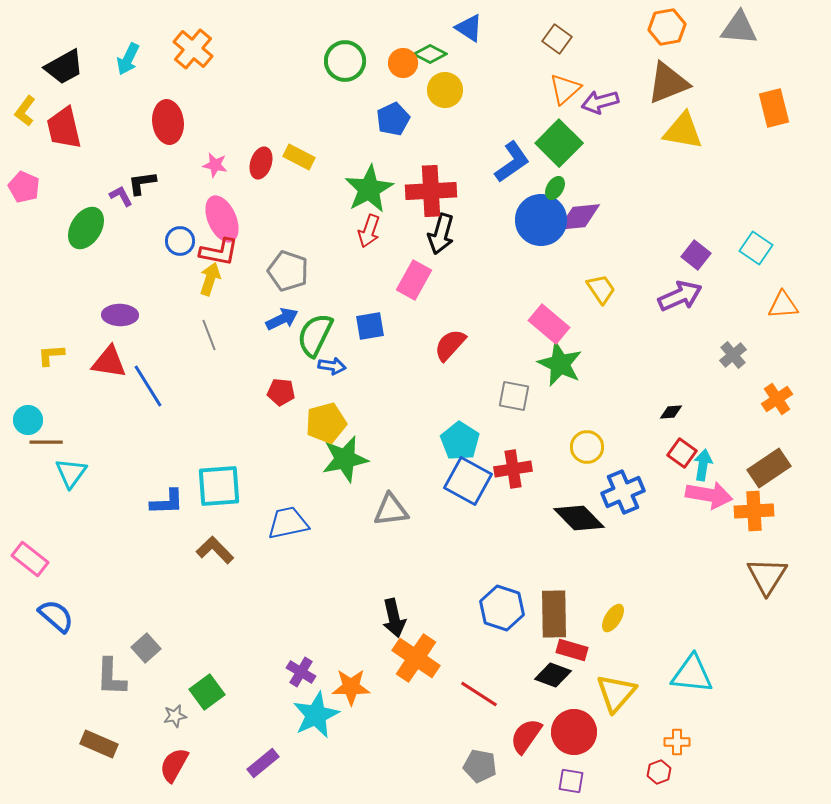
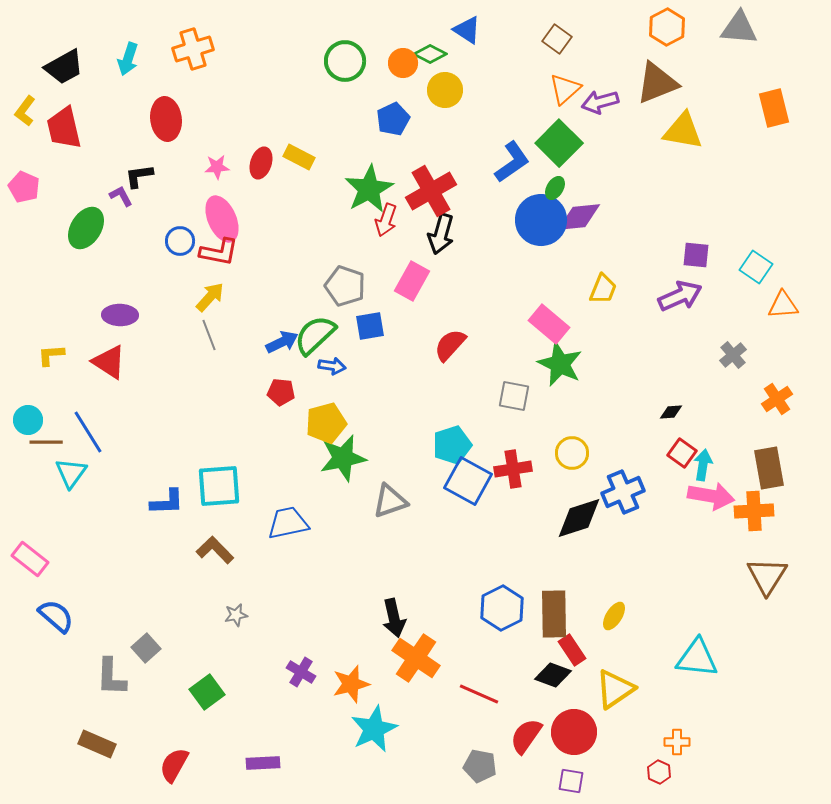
orange hexagon at (667, 27): rotated 18 degrees counterclockwise
blue triangle at (469, 28): moved 2 px left, 2 px down
orange cross at (193, 49): rotated 33 degrees clockwise
cyan arrow at (128, 59): rotated 8 degrees counterclockwise
brown triangle at (668, 83): moved 11 px left
red ellipse at (168, 122): moved 2 px left, 3 px up
pink star at (215, 165): moved 2 px right, 2 px down; rotated 15 degrees counterclockwise
black L-shape at (142, 183): moved 3 px left, 7 px up
red cross at (431, 191): rotated 27 degrees counterclockwise
red arrow at (369, 231): moved 17 px right, 11 px up
cyan square at (756, 248): moved 19 px down
purple square at (696, 255): rotated 32 degrees counterclockwise
gray pentagon at (288, 271): moved 57 px right, 15 px down
yellow arrow at (210, 279): moved 18 px down; rotated 24 degrees clockwise
pink rectangle at (414, 280): moved 2 px left, 1 px down
yellow trapezoid at (601, 289): moved 2 px right; rotated 56 degrees clockwise
blue arrow at (282, 319): moved 23 px down
green semicircle at (315, 335): rotated 21 degrees clockwise
red triangle at (109, 362): rotated 24 degrees clockwise
blue line at (148, 386): moved 60 px left, 46 px down
cyan pentagon at (460, 441): moved 8 px left, 4 px down; rotated 21 degrees clockwise
yellow circle at (587, 447): moved 15 px left, 6 px down
green star at (345, 459): moved 2 px left, 1 px up
brown rectangle at (769, 468): rotated 66 degrees counterclockwise
pink arrow at (709, 495): moved 2 px right, 1 px down
gray triangle at (391, 510): moved 1 px left, 9 px up; rotated 12 degrees counterclockwise
black diamond at (579, 518): rotated 63 degrees counterclockwise
blue hexagon at (502, 608): rotated 15 degrees clockwise
yellow ellipse at (613, 618): moved 1 px right, 2 px up
red rectangle at (572, 650): rotated 40 degrees clockwise
cyan triangle at (692, 674): moved 5 px right, 16 px up
orange star at (351, 687): moved 3 px up; rotated 15 degrees counterclockwise
yellow triangle at (616, 693): moved 1 px left, 4 px up; rotated 15 degrees clockwise
red line at (479, 694): rotated 9 degrees counterclockwise
cyan star at (316, 715): moved 58 px right, 14 px down
gray star at (175, 716): moved 61 px right, 101 px up
brown rectangle at (99, 744): moved 2 px left
purple rectangle at (263, 763): rotated 36 degrees clockwise
red hexagon at (659, 772): rotated 15 degrees counterclockwise
